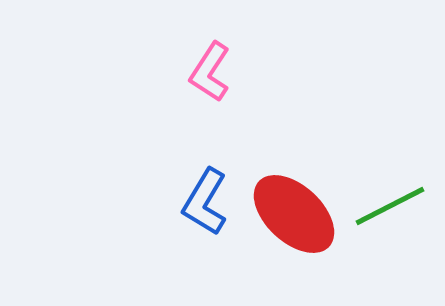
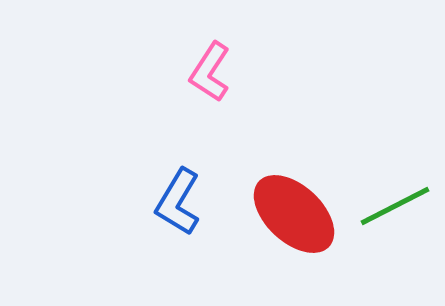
blue L-shape: moved 27 px left
green line: moved 5 px right
